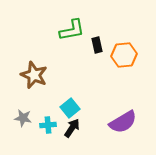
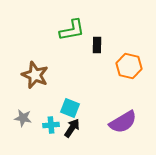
black rectangle: rotated 14 degrees clockwise
orange hexagon: moved 5 px right, 11 px down; rotated 20 degrees clockwise
brown star: moved 1 px right
cyan square: rotated 30 degrees counterclockwise
cyan cross: moved 3 px right
